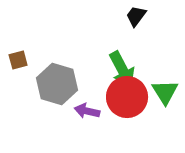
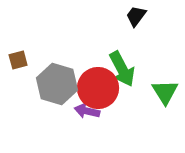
red circle: moved 29 px left, 9 px up
